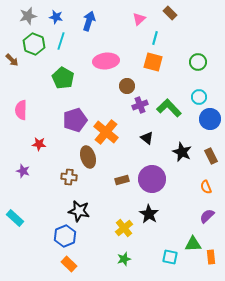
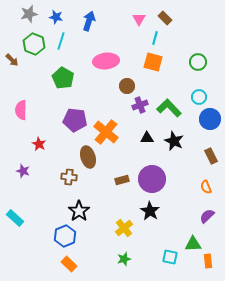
brown rectangle at (170, 13): moved 5 px left, 5 px down
gray star at (28, 16): moved 1 px right, 2 px up
pink triangle at (139, 19): rotated 16 degrees counterclockwise
purple pentagon at (75, 120): rotated 25 degrees clockwise
black triangle at (147, 138): rotated 40 degrees counterclockwise
red star at (39, 144): rotated 24 degrees clockwise
black star at (182, 152): moved 8 px left, 11 px up
black star at (79, 211): rotated 25 degrees clockwise
black star at (149, 214): moved 1 px right, 3 px up
orange rectangle at (211, 257): moved 3 px left, 4 px down
